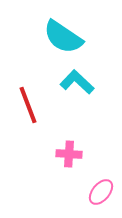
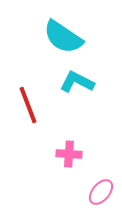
cyan L-shape: rotated 16 degrees counterclockwise
